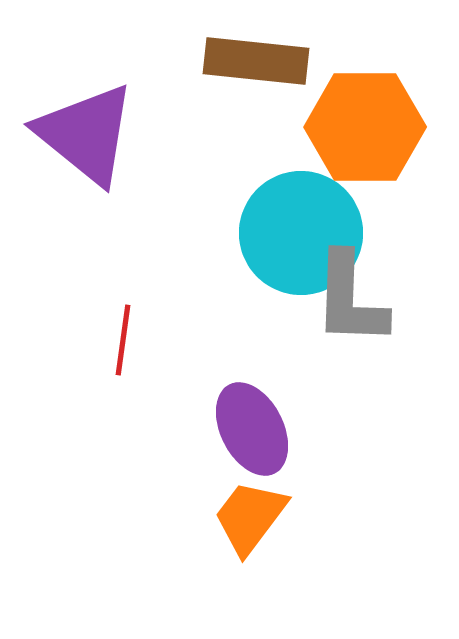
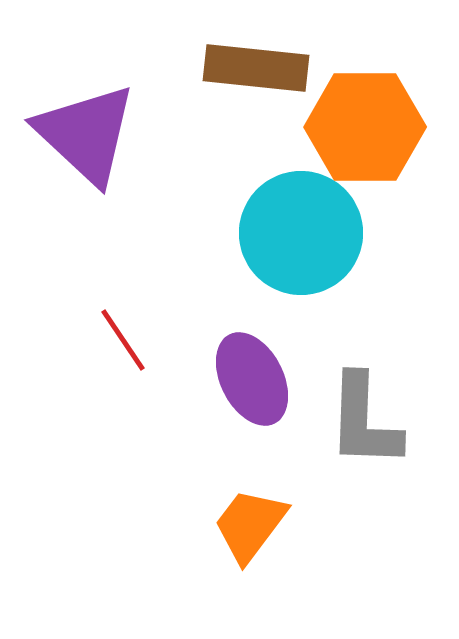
brown rectangle: moved 7 px down
purple triangle: rotated 4 degrees clockwise
gray L-shape: moved 14 px right, 122 px down
red line: rotated 42 degrees counterclockwise
purple ellipse: moved 50 px up
orange trapezoid: moved 8 px down
